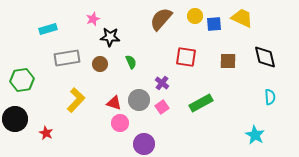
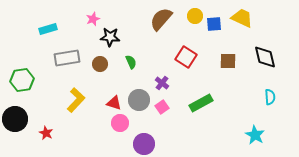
red square: rotated 25 degrees clockwise
